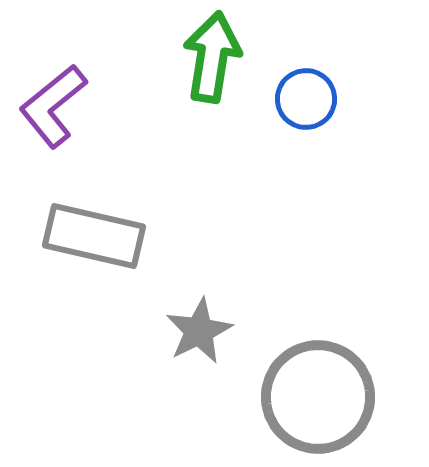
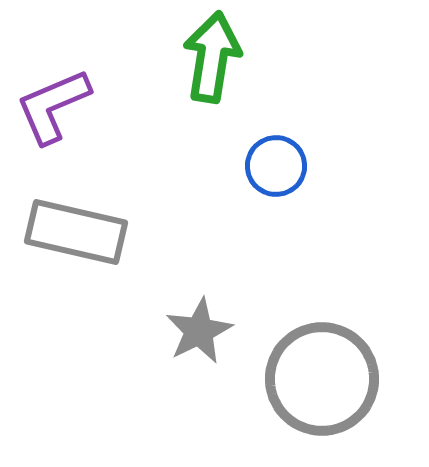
blue circle: moved 30 px left, 67 px down
purple L-shape: rotated 16 degrees clockwise
gray rectangle: moved 18 px left, 4 px up
gray circle: moved 4 px right, 18 px up
